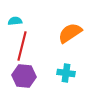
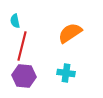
cyan semicircle: rotated 96 degrees counterclockwise
